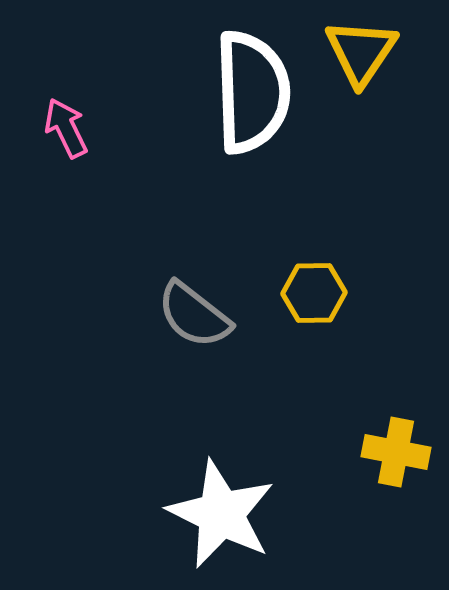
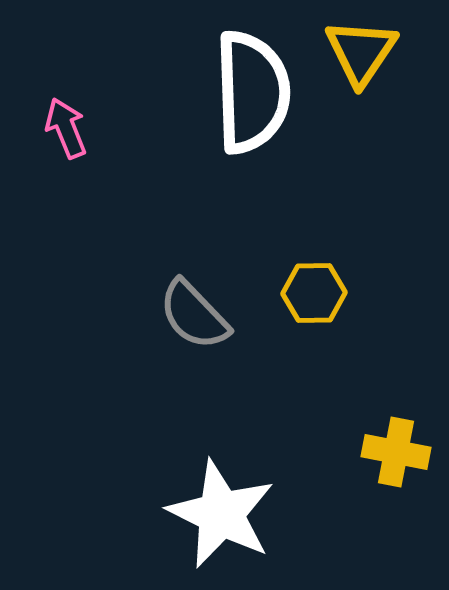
pink arrow: rotated 4 degrees clockwise
gray semicircle: rotated 8 degrees clockwise
